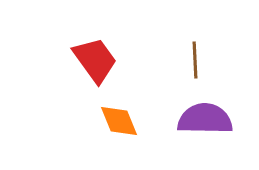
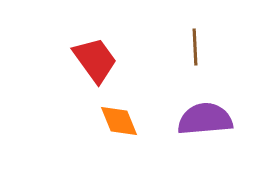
brown line: moved 13 px up
purple semicircle: rotated 6 degrees counterclockwise
